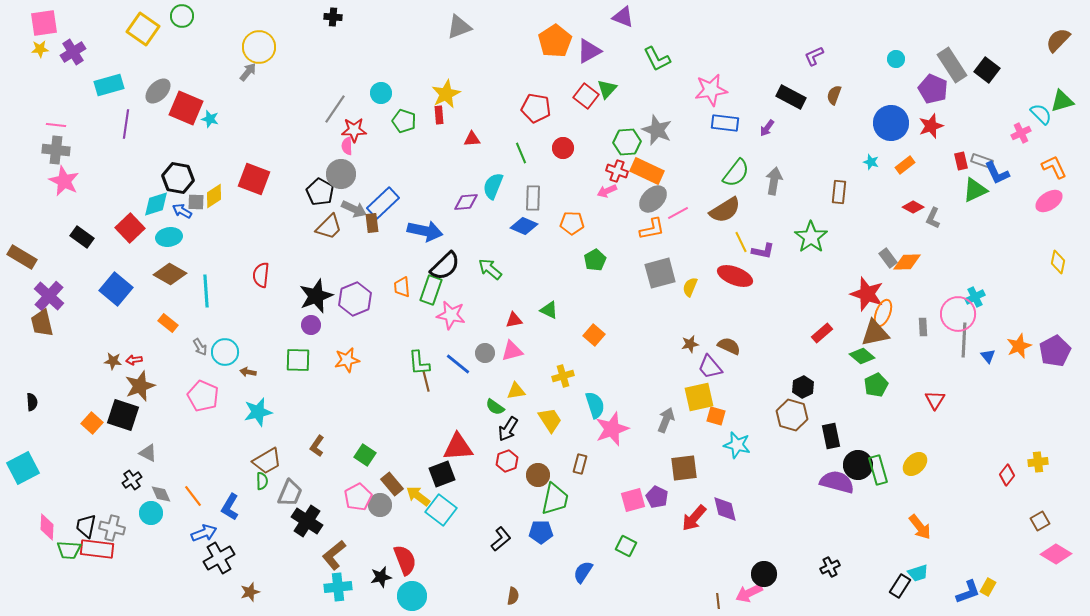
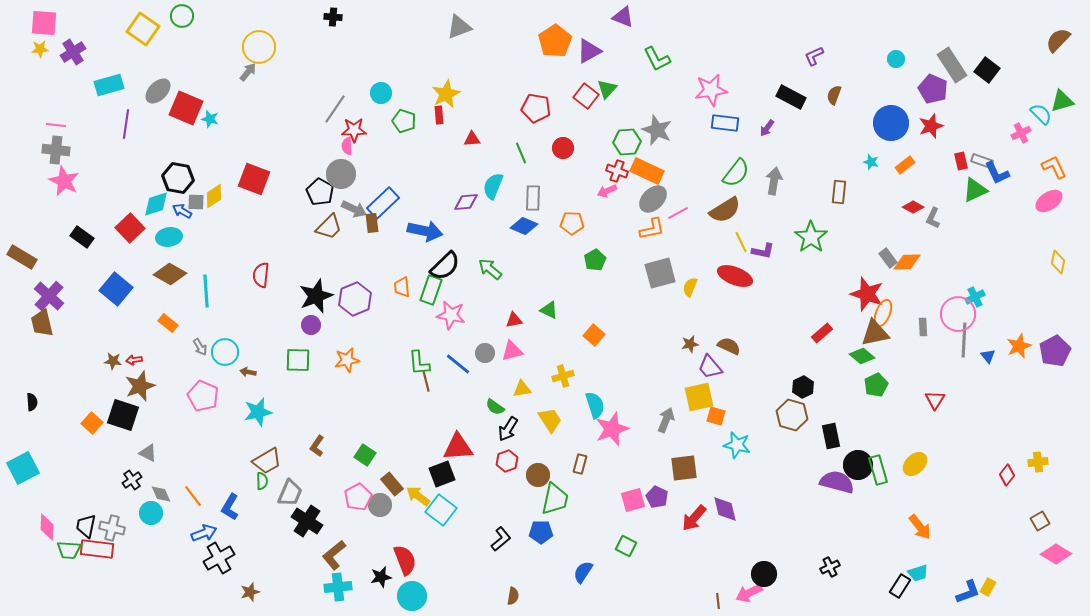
pink square at (44, 23): rotated 12 degrees clockwise
yellow triangle at (516, 391): moved 6 px right, 2 px up
